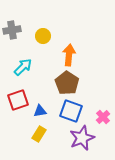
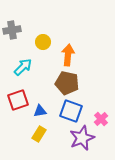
yellow circle: moved 6 px down
orange arrow: moved 1 px left
brown pentagon: rotated 20 degrees counterclockwise
pink cross: moved 2 px left, 2 px down
